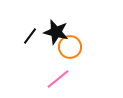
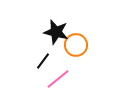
black line: moved 13 px right, 25 px down
orange circle: moved 6 px right, 2 px up
